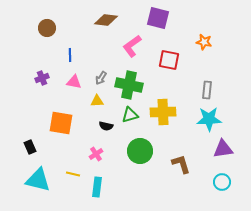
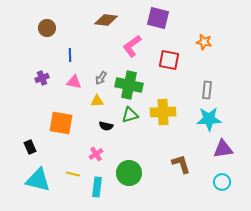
green circle: moved 11 px left, 22 px down
